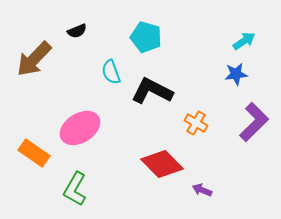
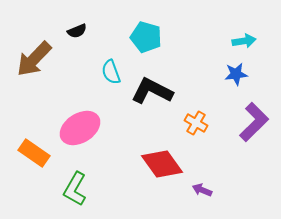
cyan arrow: rotated 25 degrees clockwise
red diamond: rotated 9 degrees clockwise
